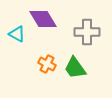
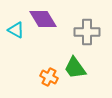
cyan triangle: moved 1 px left, 4 px up
orange cross: moved 2 px right, 13 px down
